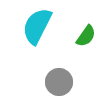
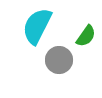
gray circle: moved 22 px up
